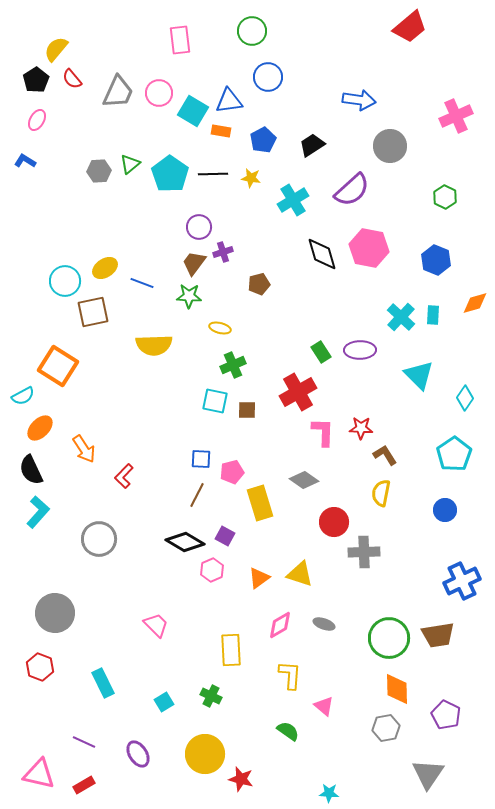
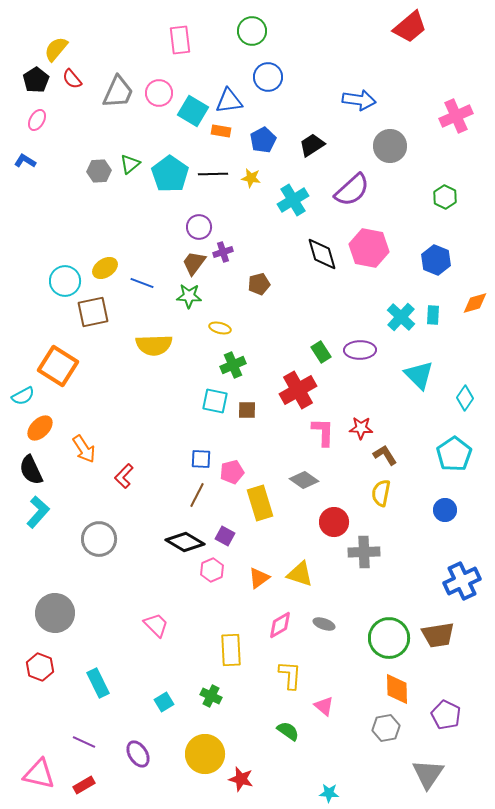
red cross at (298, 392): moved 2 px up
cyan rectangle at (103, 683): moved 5 px left
